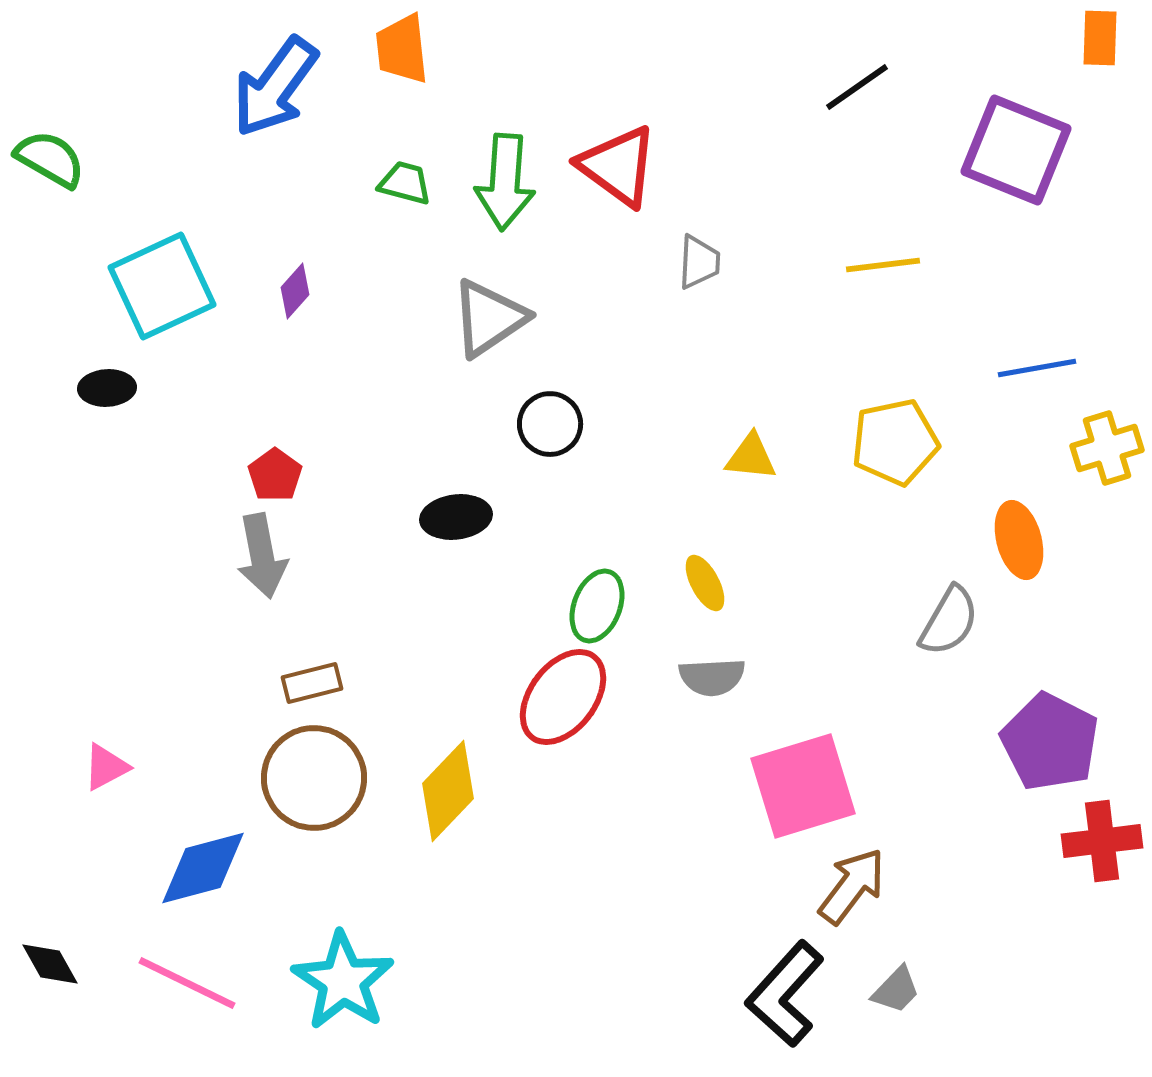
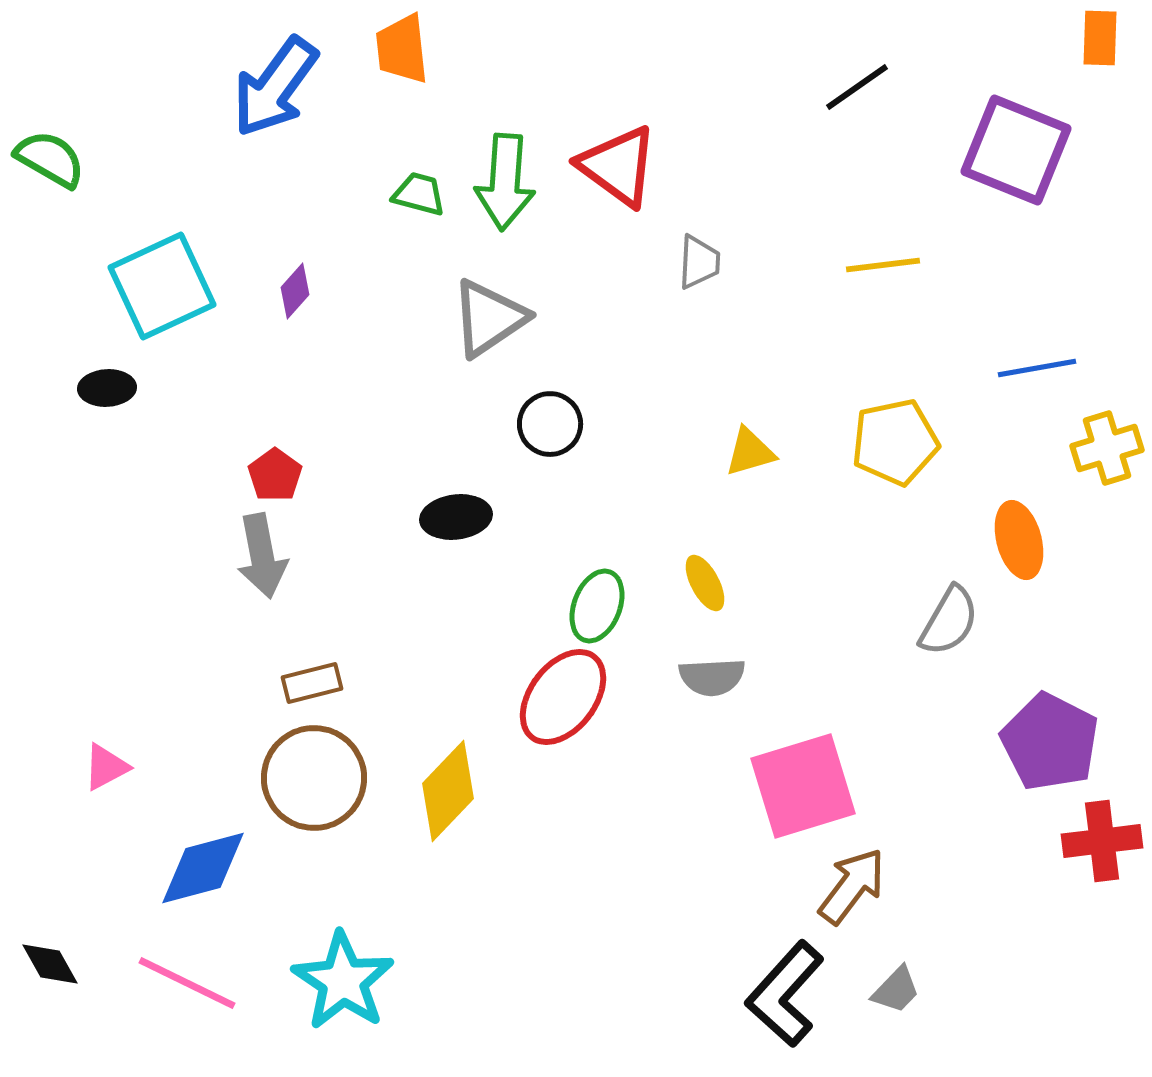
green trapezoid at (405, 183): moved 14 px right, 11 px down
yellow triangle at (751, 457): moved 1 px left, 5 px up; rotated 22 degrees counterclockwise
